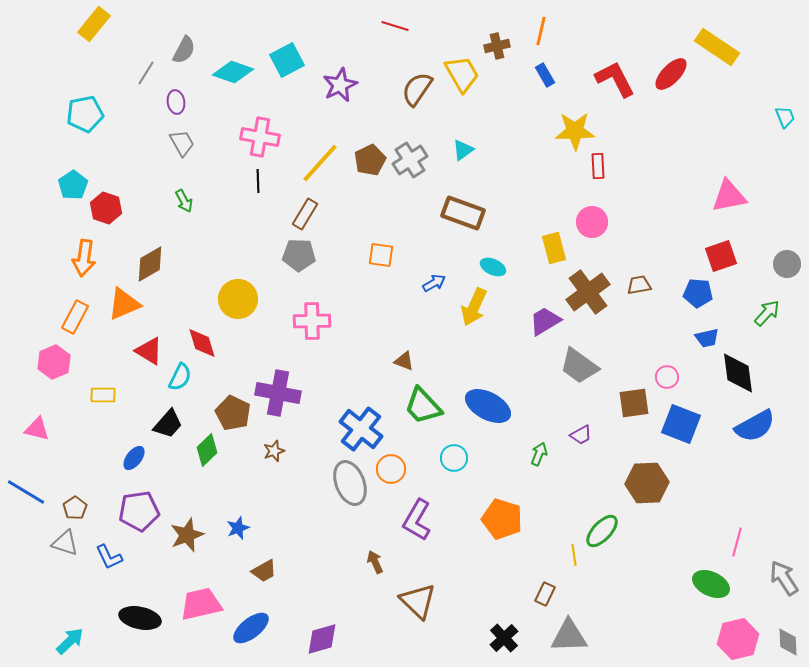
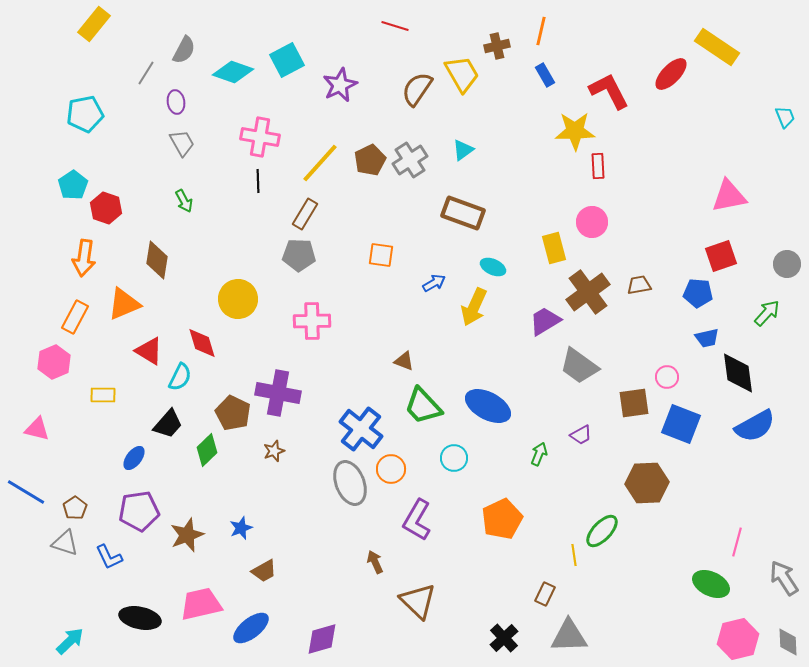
red L-shape at (615, 79): moved 6 px left, 12 px down
brown diamond at (150, 264): moved 7 px right, 4 px up; rotated 51 degrees counterclockwise
orange pentagon at (502, 519): rotated 30 degrees clockwise
blue star at (238, 528): moved 3 px right
